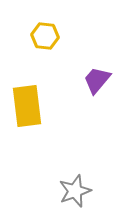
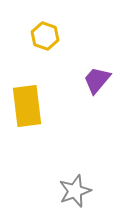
yellow hexagon: rotated 12 degrees clockwise
